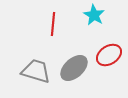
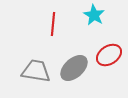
gray trapezoid: rotated 8 degrees counterclockwise
